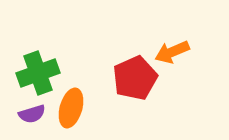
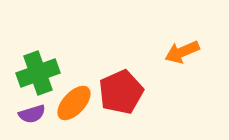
orange arrow: moved 10 px right
red pentagon: moved 14 px left, 14 px down
orange ellipse: moved 3 px right, 5 px up; rotated 27 degrees clockwise
